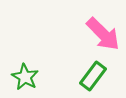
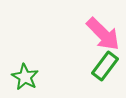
green rectangle: moved 12 px right, 10 px up
